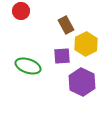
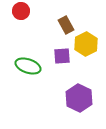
purple hexagon: moved 3 px left, 16 px down
